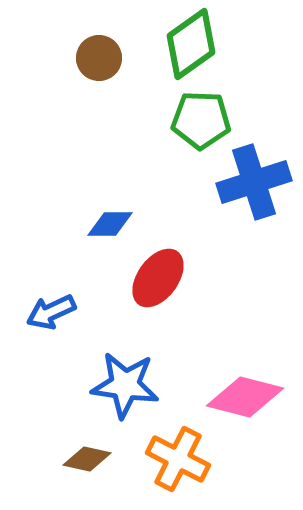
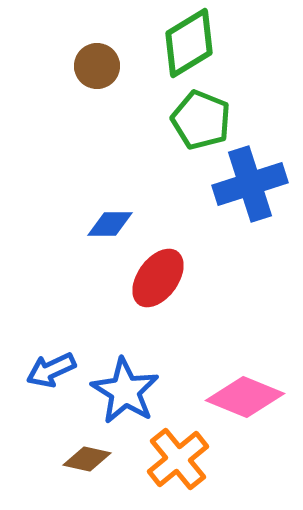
green diamond: moved 2 px left, 1 px up; rotated 4 degrees clockwise
brown circle: moved 2 px left, 8 px down
green pentagon: rotated 20 degrees clockwise
blue cross: moved 4 px left, 2 px down
blue arrow: moved 58 px down
blue star: moved 6 px down; rotated 24 degrees clockwise
pink diamond: rotated 8 degrees clockwise
orange cross: rotated 24 degrees clockwise
